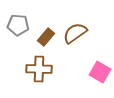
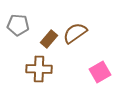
brown rectangle: moved 3 px right, 2 px down
pink square: rotated 30 degrees clockwise
